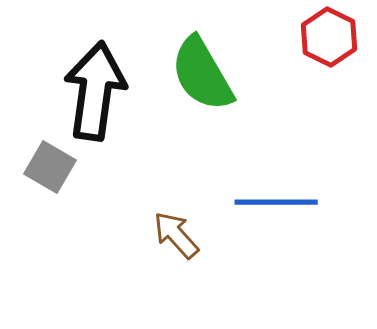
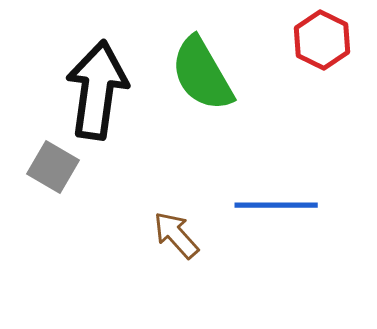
red hexagon: moved 7 px left, 3 px down
black arrow: moved 2 px right, 1 px up
gray square: moved 3 px right
blue line: moved 3 px down
